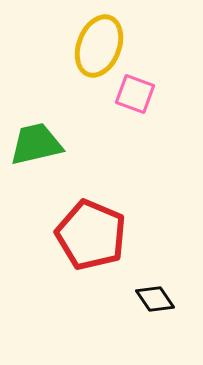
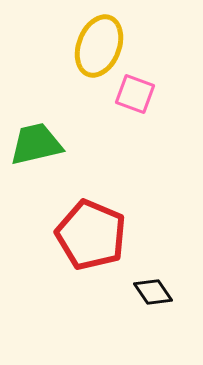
black diamond: moved 2 px left, 7 px up
